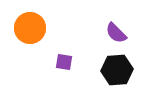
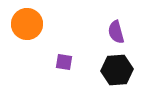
orange circle: moved 3 px left, 4 px up
purple semicircle: moved 1 px up; rotated 30 degrees clockwise
